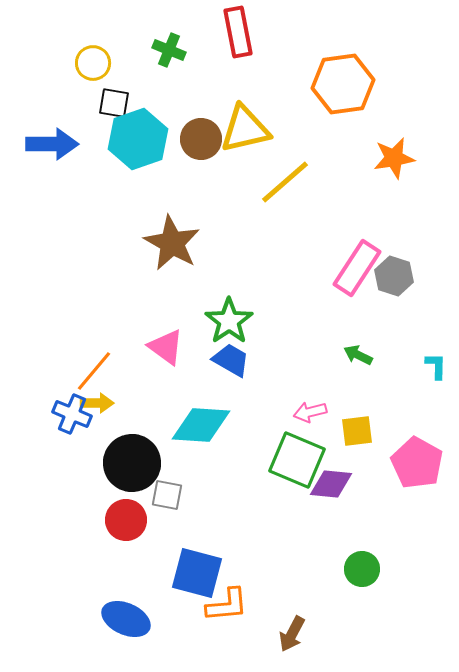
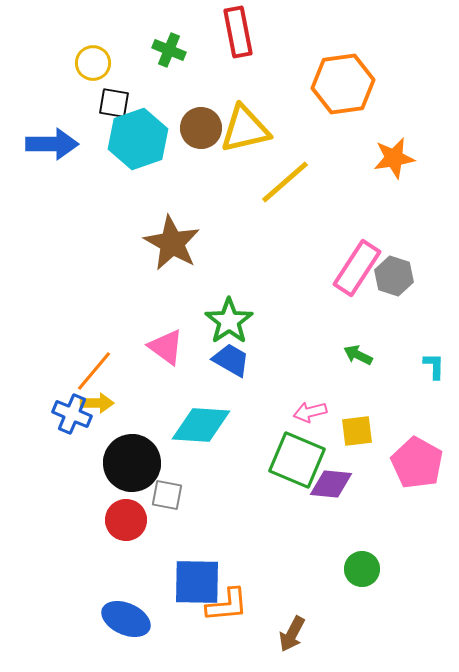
brown circle: moved 11 px up
cyan L-shape: moved 2 px left
blue square: moved 9 px down; rotated 14 degrees counterclockwise
